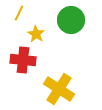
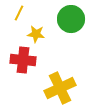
green circle: moved 1 px up
yellow star: rotated 24 degrees counterclockwise
yellow cross: moved 1 px right, 1 px up; rotated 32 degrees clockwise
